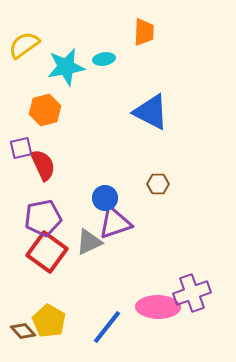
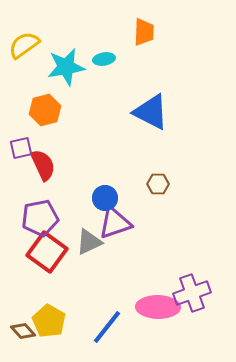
purple pentagon: moved 3 px left
